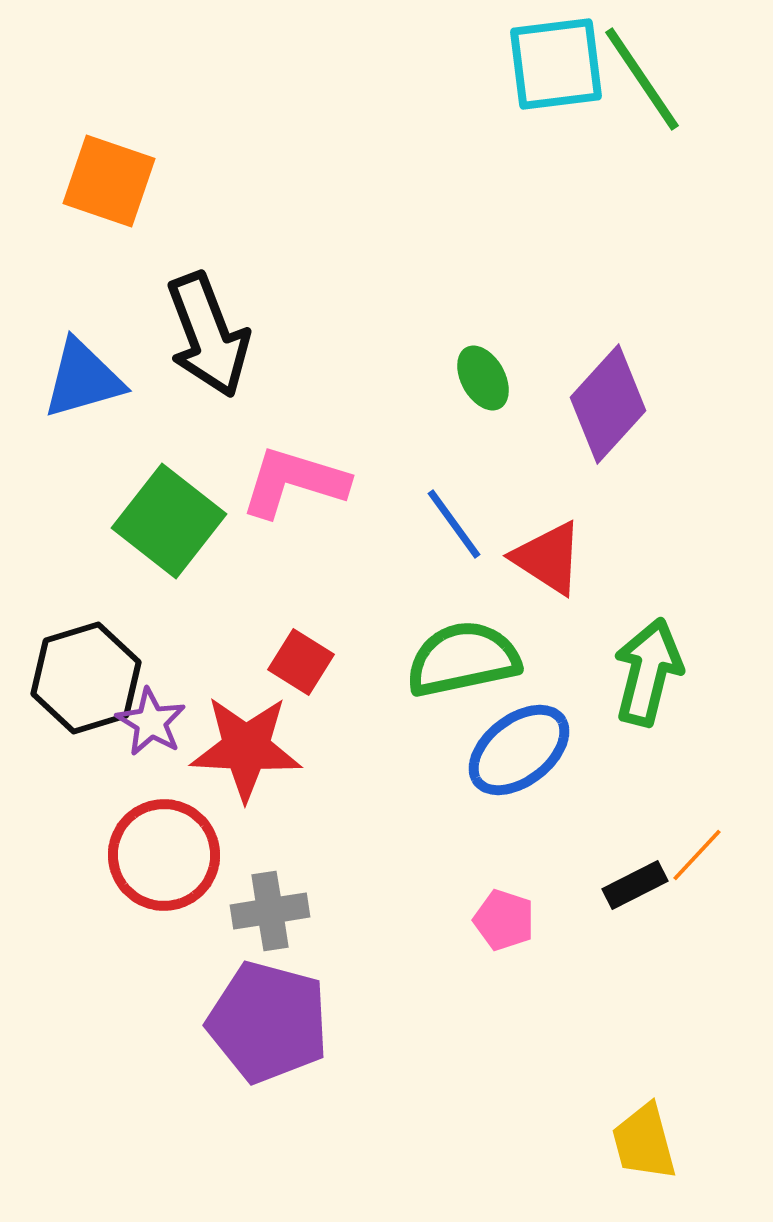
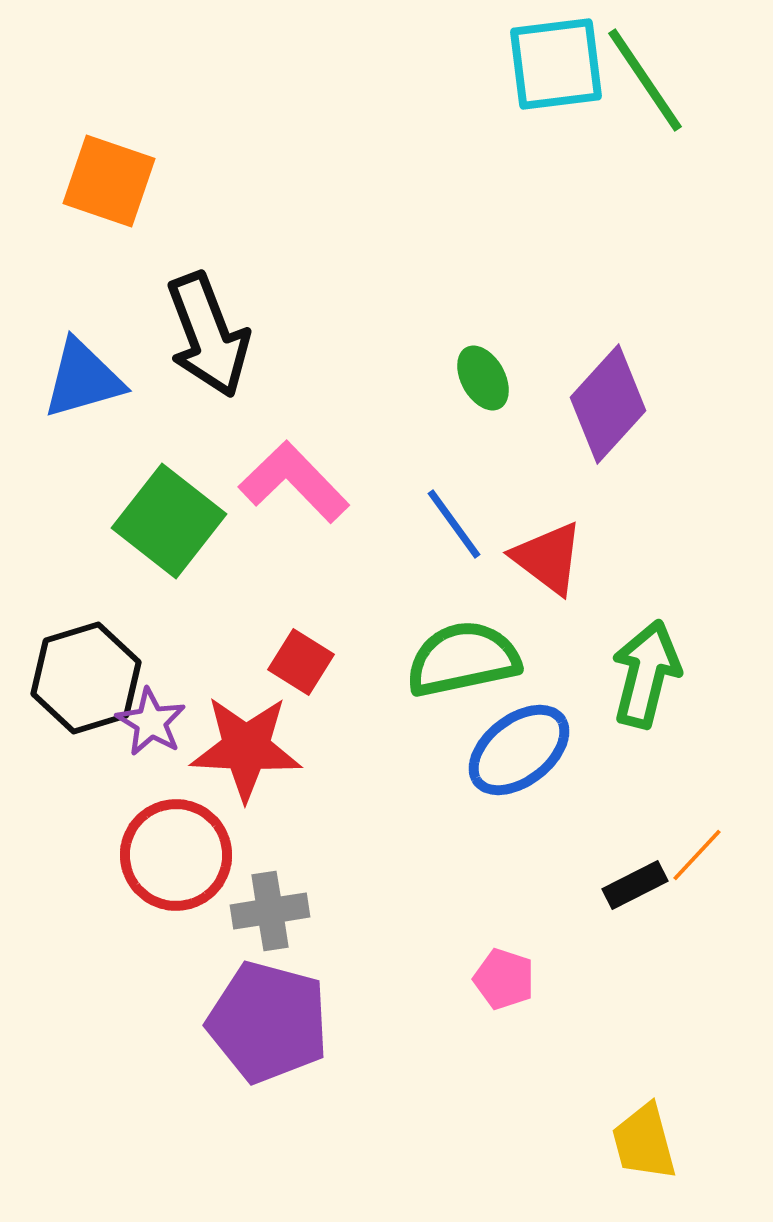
green line: moved 3 px right, 1 px down
pink L-shape: rotated 29 degrees clockwise
red triangle: rotated 4 degrees clockwise
green arrow: moved 2 px left, 2 px down
red circle: moved 12 px right
pink pentagon: moved 59 px down
